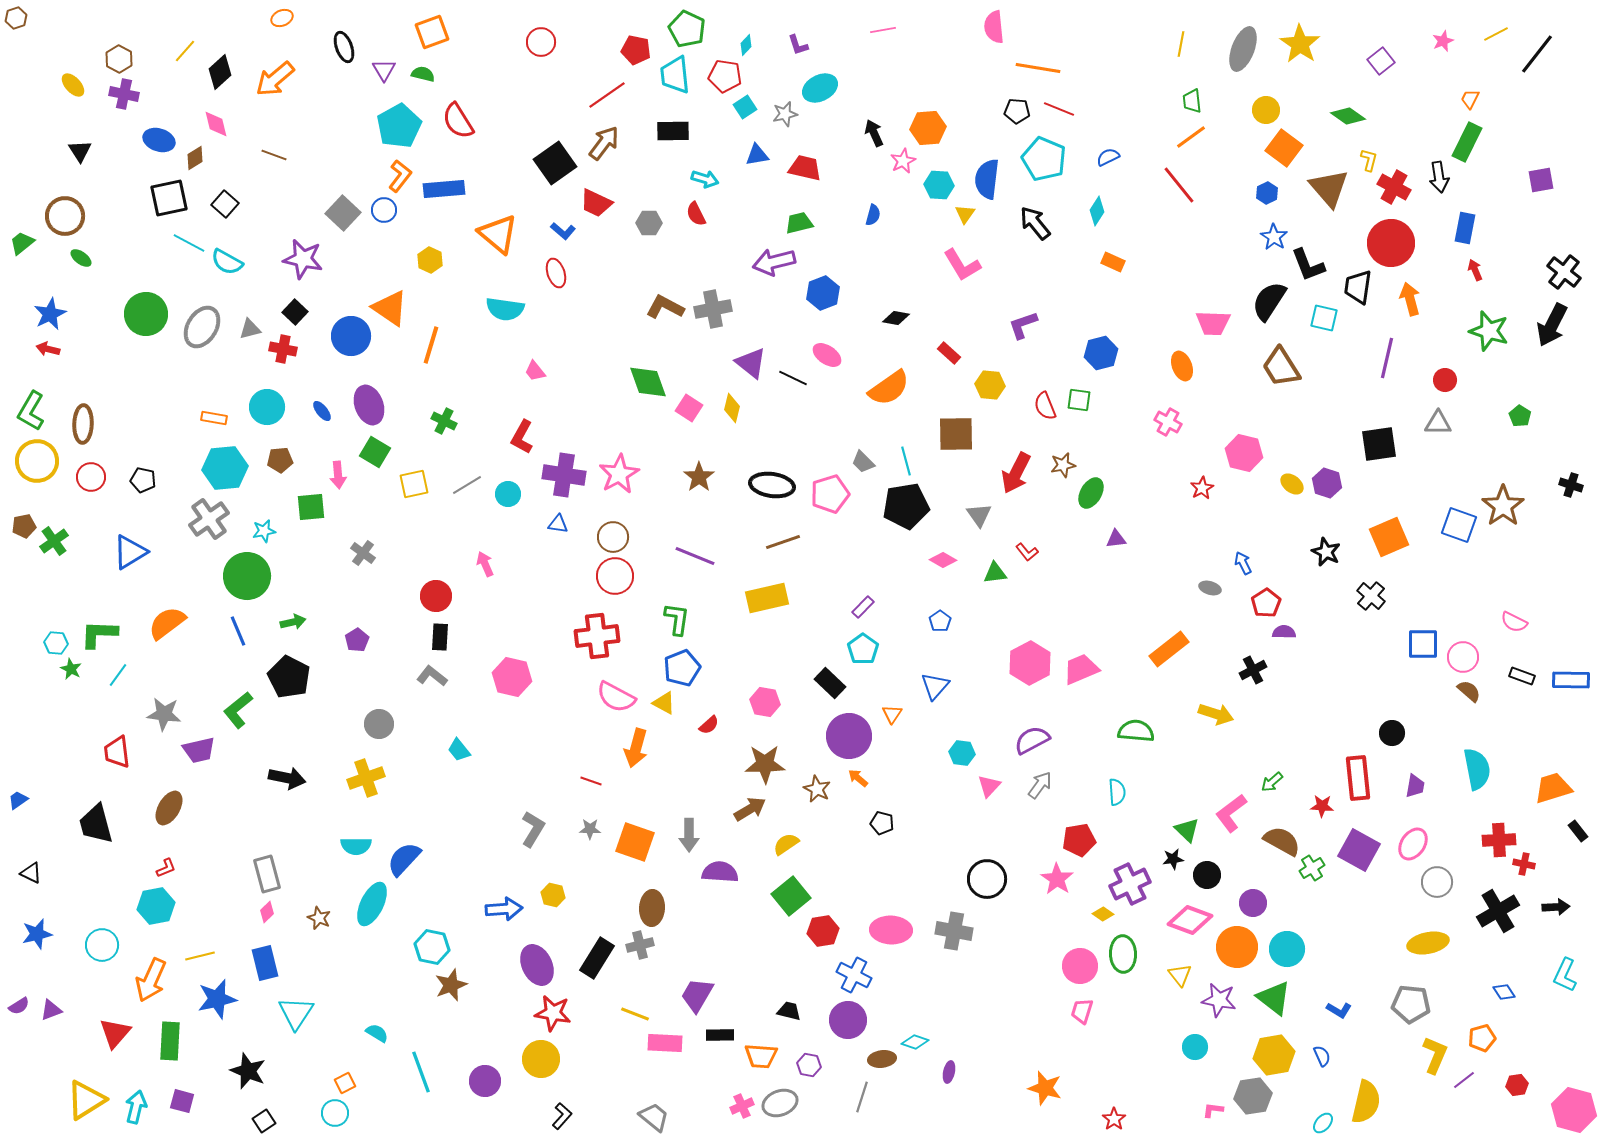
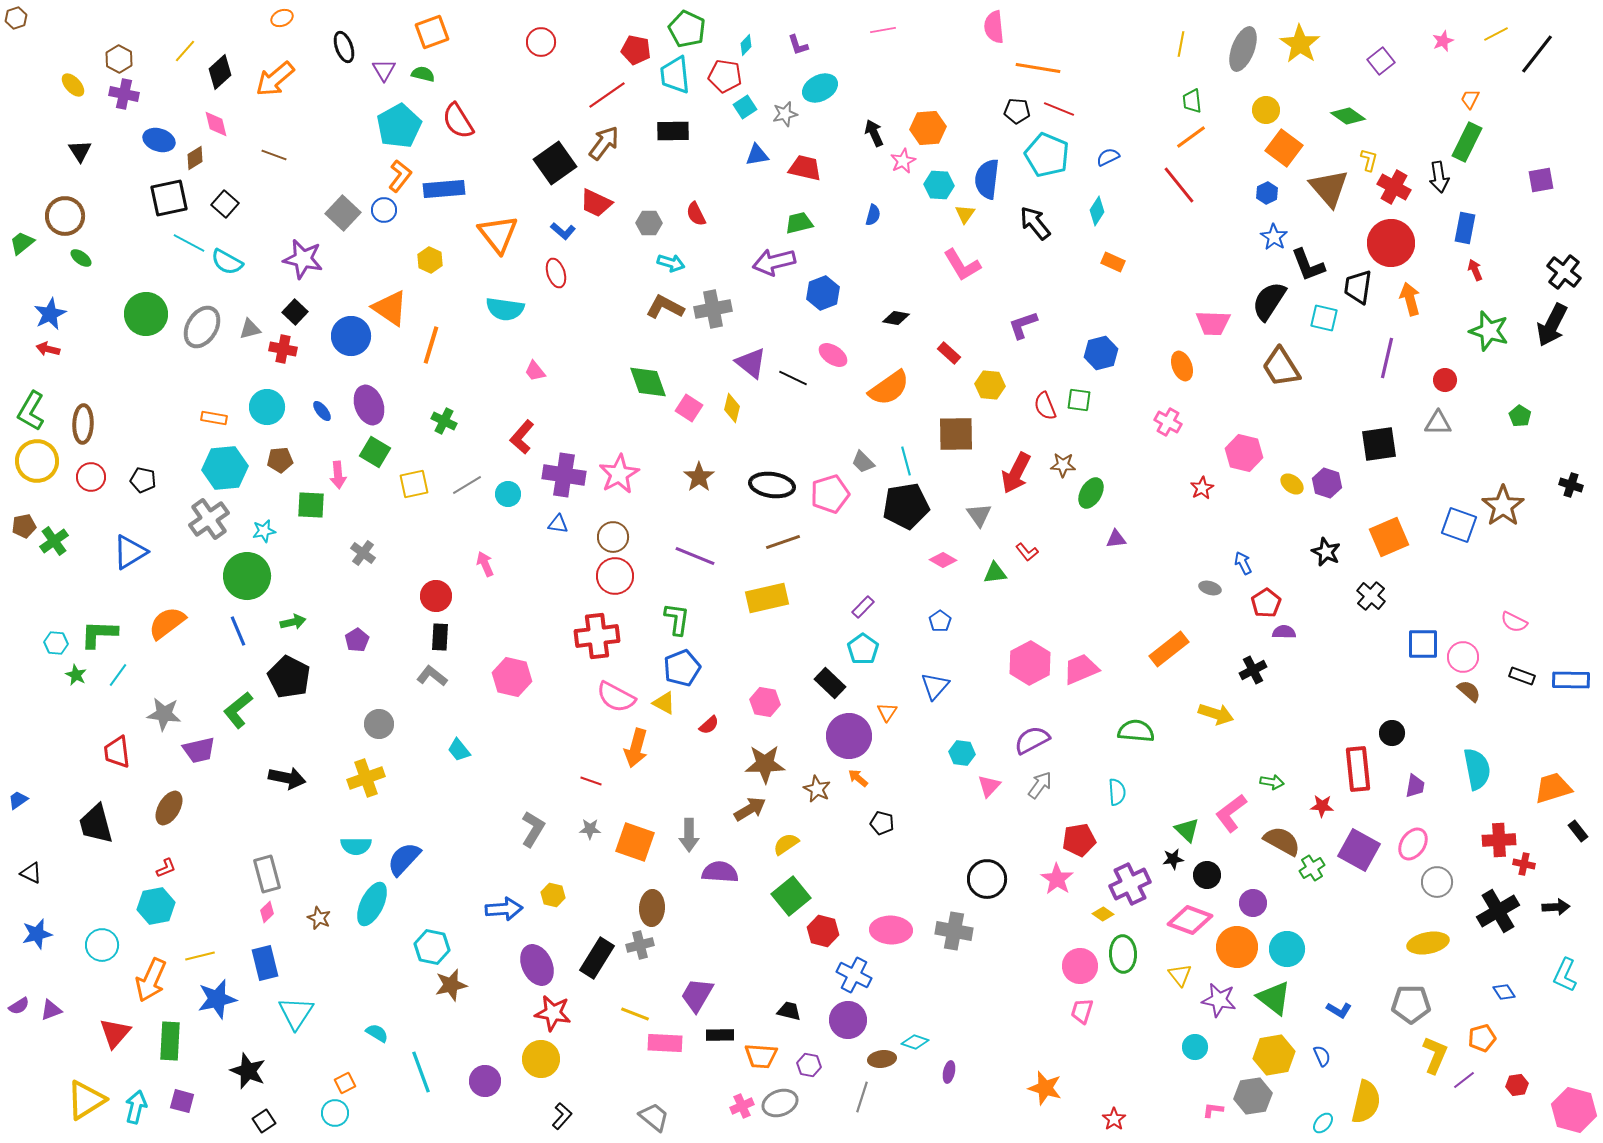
cyan pentagon at (1044, 159): moved 3 px right, 4 px up
cyan arrow at (705, 179): moved 34 px left, 84 px down
orange triangle at (498, 234): rotated 12 degrees clockwise
pink ellipse at (827, 355): moved 6 px right
red L-shape at (522, 437): rotated 12 degrees clockwise
brown star at (1063, 465): rotated 15 degrees clockwise
green square at (311, 507): moved 2 px up; rotated 8 degrees clockwise
green star at (71, 669): moved 5 px right, 6 px down
orange triangle at (892, 714): moved 5 px left, 2 px up
red rectangle at (1358, 778): moved 9 px up
green arrow at (1272, 782): rotated 130 degrees counterclockwise
red hexagon at (823, 931): rotated 24 degrees clockwise
brown star at (451, 985): rotated 8 degrees clockwise
gray pentagon at (1411, 1004): rotated 6 degrees counterclockwise
